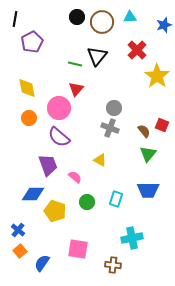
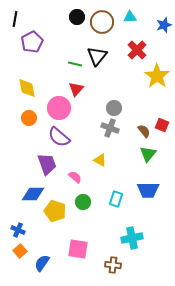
purple trapezoid: moved 1 px left, 1 px up
green circle: moved 4 px left
blue cross: rotated 16 degrees counterclockwise
